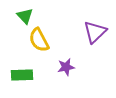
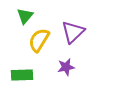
green triangle: rotated 24 degrees clockwise
purple triangle: moved 22 px left
yellow semicircle: rotated 60 degrees clockwise
